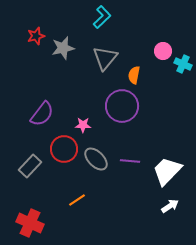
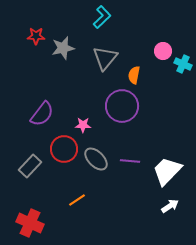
red star: rotated 18 degrees clockwise
